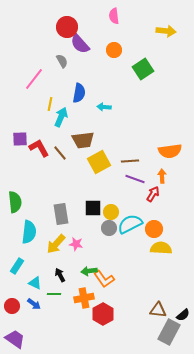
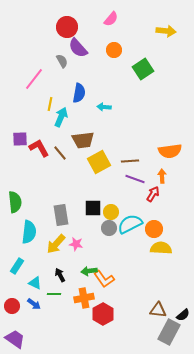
pink semicircle at (114, 16): moved 3 px left, 3 px down; rotated 133 degrees counterclockwise
purple semicircle at (80, 44): moved 2 px left, 4 px down
gray rectangle at (61, 214): moved 1 px down
